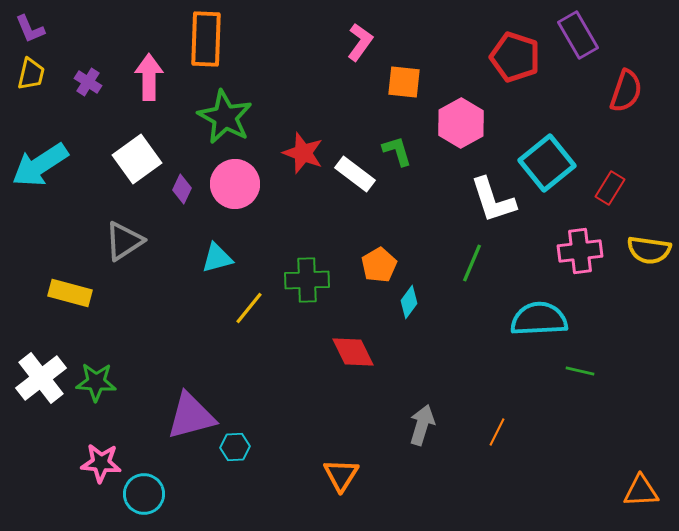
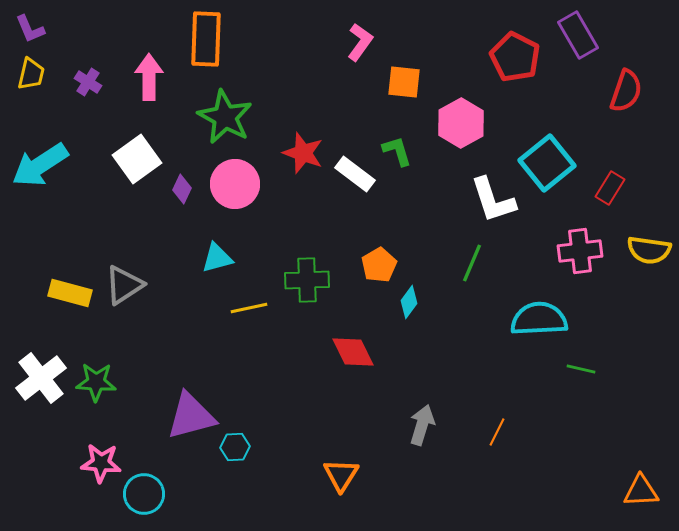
red pentagon at (515, 57): rotated 9 degrees clockwise
gray triangle at (124, 241): moved 44 px down
yellow line at (249, 308): rotated 39 degrees clockwise
green line at (580, 371): moved 1 px right, 2 px up
